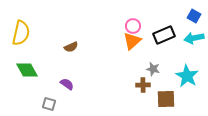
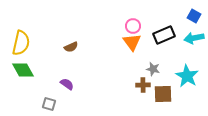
yellow semicircle: moved 10 px down
orange triangle: moved 1 px down; rotated 24 degrees counterclockwise
green diamond: moved 4 px left
brown square: moved 3 px left, 5 px up
